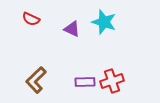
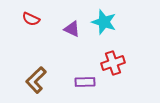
red cross: moved 1 px right, 18 px up
